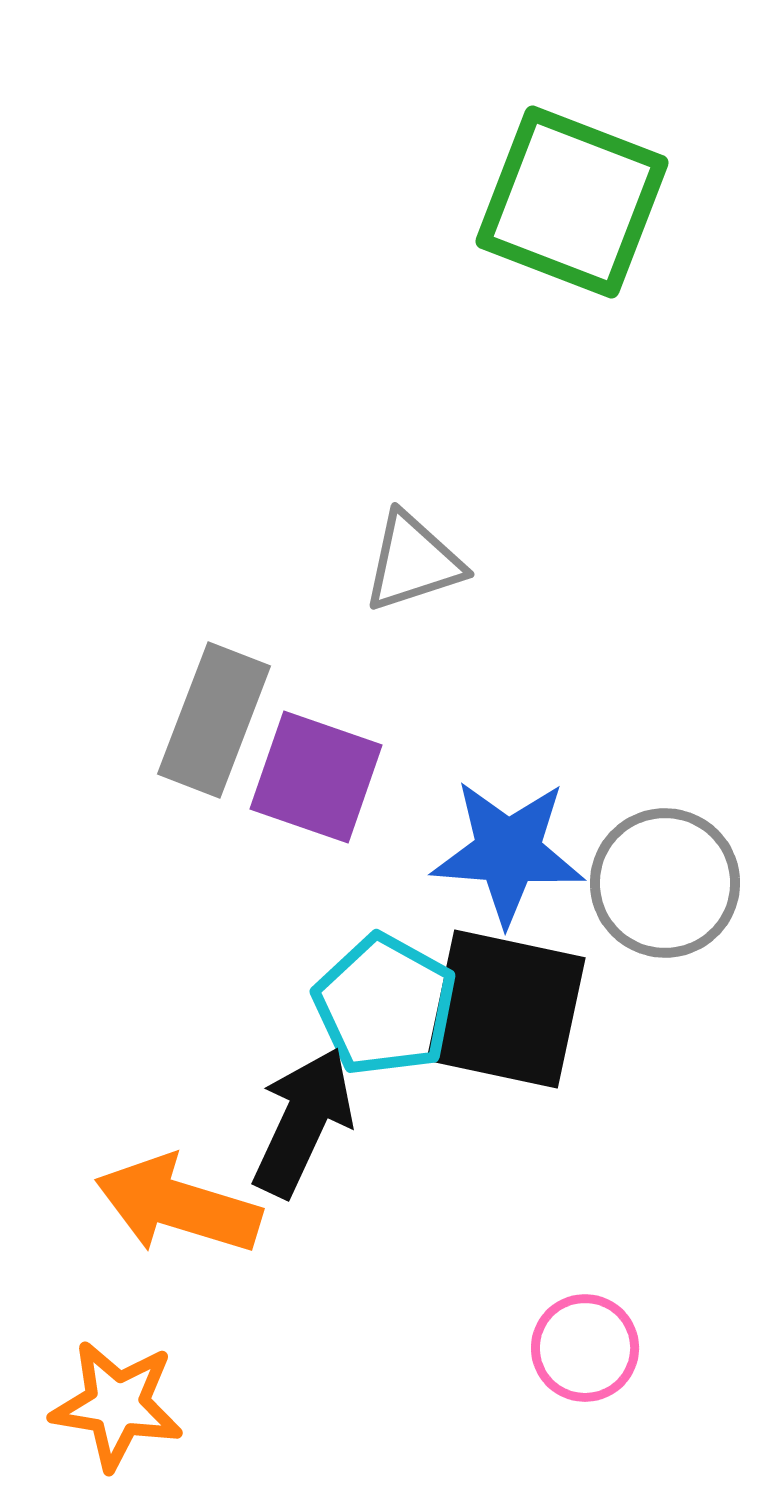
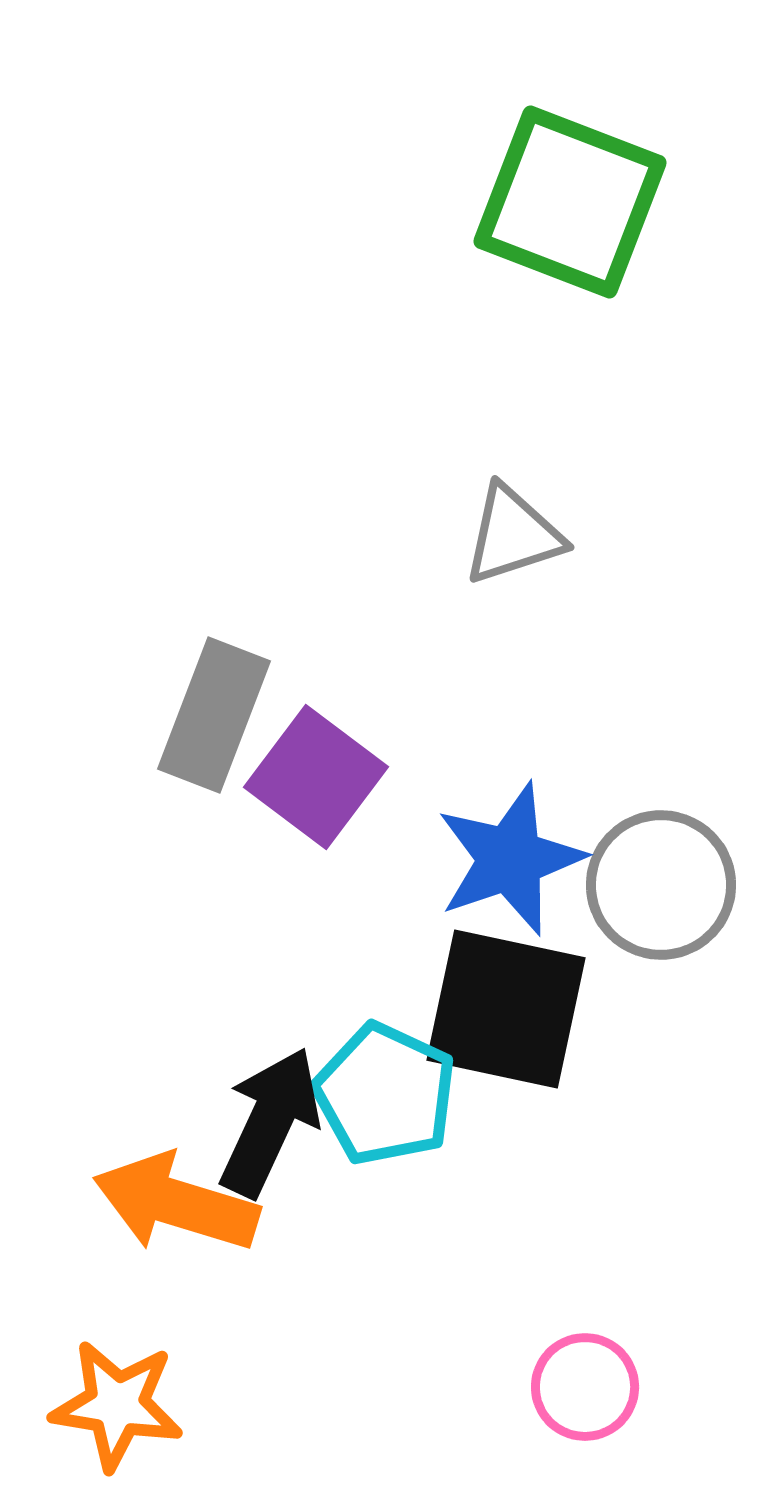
green square: moved 2 px left
gray triangle: moved 100 px right, 27 px up
gray rectangle: moved 5 px up
purple square: rotated 18 degrees clockwise
blue star: moved 2 px right, 7 px down; rotated 23 degrees counterclockwise
gray circle: moved 4 px left, 2 px down
cyan pentagon: moved 89 px down; rotated 4 degrees counterclockwise
black arrow: moved 33 px left
orange arrow: moved 2 px left, 2 px up
pink circle: moved 39 px down
